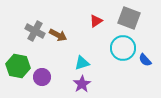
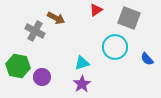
red triangle: moved 11 px up
brown arrow: moved 2 px left, 17 px up
cyan circle: moved 8 px left, 1 px up
blue semicircle: moved 2 px right, 1 px up
